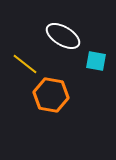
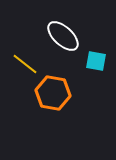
white ellipse: rotated 12 degrees clockwise
orange hexagon: moved 2 px right, 2 px up
